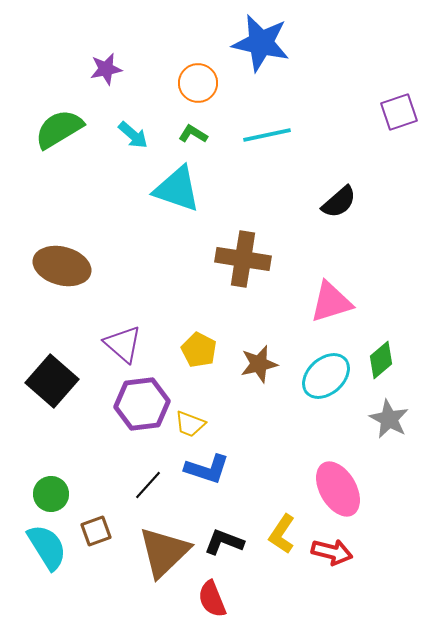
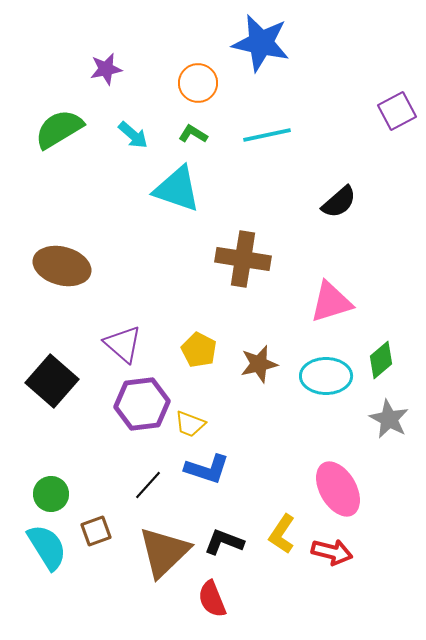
purple square: moved 2 px left, 1 px up; rotated 9 degrees counterclockwise
cyan ellipse: rotated 42 degrees clockwise
